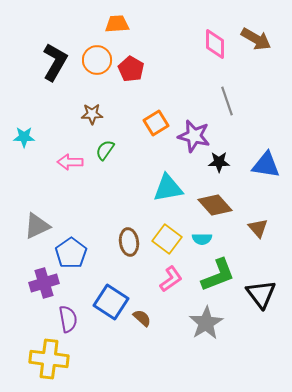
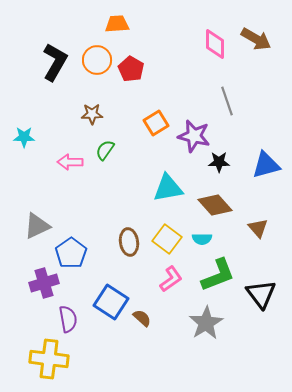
blue triangle: rotated 24 degrees counterclockwise
